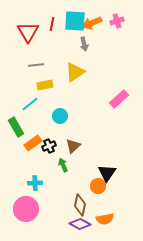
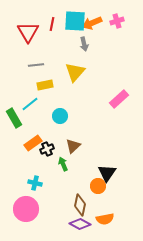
yellow triangle: rotated 15 degrees counterclockwise
green rectangle: moved 2 px left, 9 px up
black cross: moved 2 px left, 3 px down
green arrow: moved 1 px up
cyan cross: rotated 16 degrees clockwise
